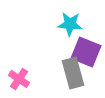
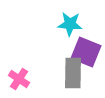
gray rectangle: rotated 16 degrees clockwise
